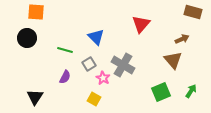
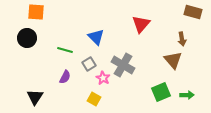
brown arrow: rotated 104 degrees clockwise
green arrow: moved 4 px left, 4 px down; rotated 56 degrees clockwise
